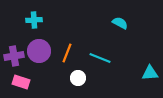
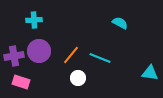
orange line: moved 4 px right, 2 px down; rotated 18 degrees clockwise
cyan triangle: rotated 12 degrees clockwise
